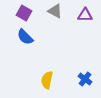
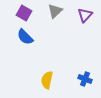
gray triangle: rotated 49 degrees clockwise
purple triangle: rotated 49 degrees counterclockwise
blue cross: rotated 16 degrees counterclockwise
